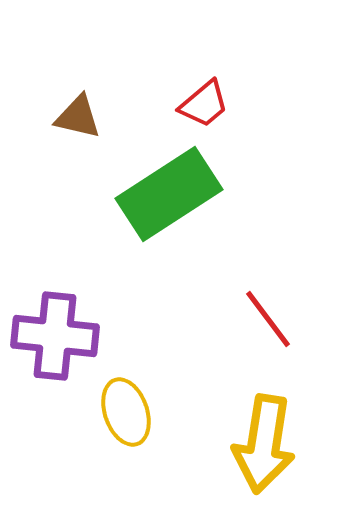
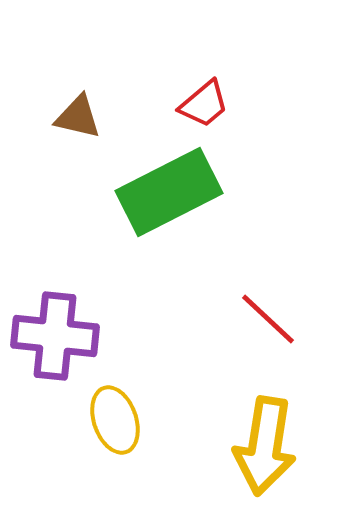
green rectangle: moved 2 px up; rotated 6 degrees clockwise
red line: rotated 10 degrees counterclockwise
yellow ellipse: moved 11 px left, 8 px down
yellow arrow: moved 1 px right, 2 px down
